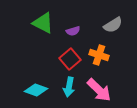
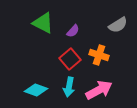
gray semicircle: moved 5 px right
purple semicircle: rotated 32 degrees counterclockwise
pink arrow: rotated 72 degrees counterclockwise
